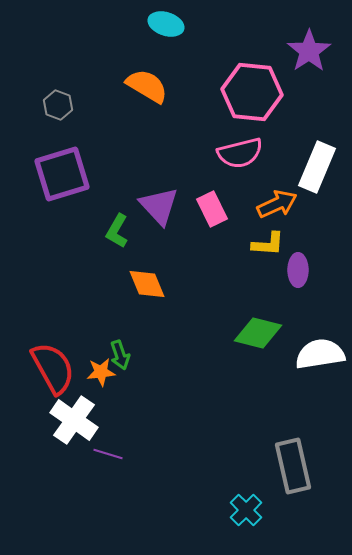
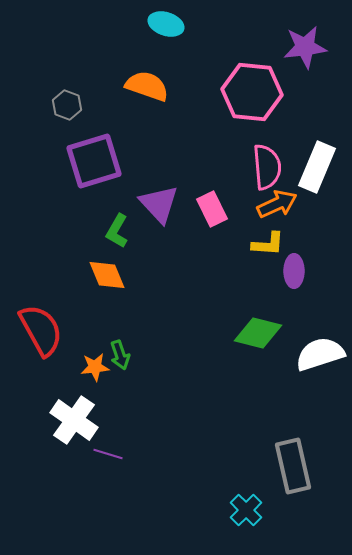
purple star: moved 4 px left, 4 px up; rotated 27 degrees clockwise
orange semicircle: rotated 12 degrees counterclockwise
gray hexagon: moved 9 px right
pink semicircle: moved 27 px right, 14 px down; rotated 81 degrees counterclockwise
purple square: moved 32 px right, 13 px up
purple triangle: moved 2 px up
purple ellipse: moved 4 px left, 1 px down
orange diamond: moved 40 px left, 9 px up
white semicircle: rotated 9 degrees counterclockwise
red semicircle: moved 12 px left, 38 px up
orange star: moved 6 px left, 5 px up
